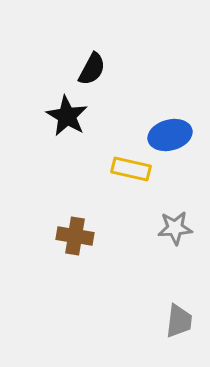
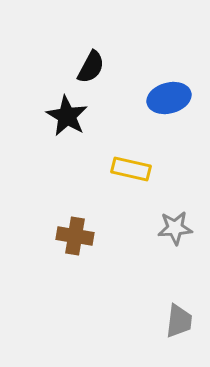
black semicircle: moved 1 px left, 2 px up
blue ellipse: moved 1 px left, 37 px up
